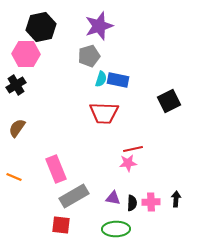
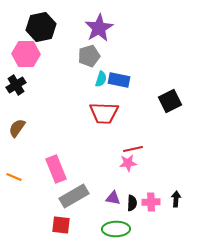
purple star: moved 2 px down; rotated 12 degrees counterclockwise
blue rectangle: moved 1 px right
black square: moved 1 px right
